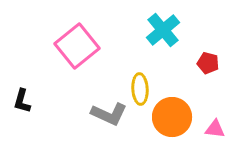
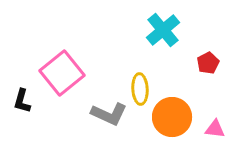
pink square: moved 15 px left, 27 px down
red pentagon: rotated 30 degrees clockwise
